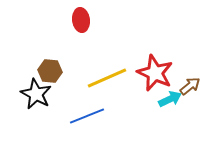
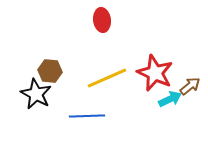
red ellipse: moved 21 px right
blue line: rotated 20 degrees clockwise
